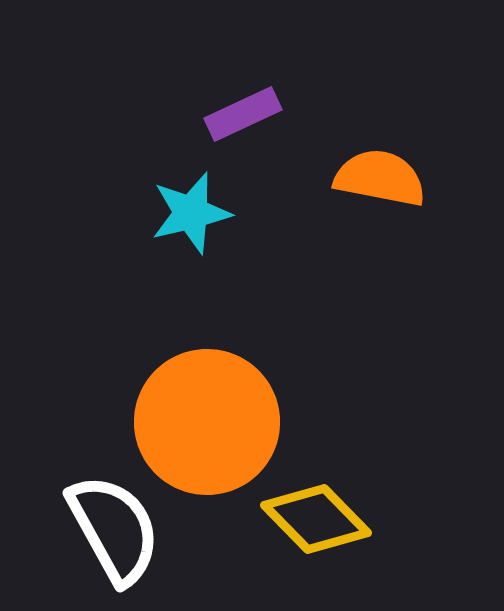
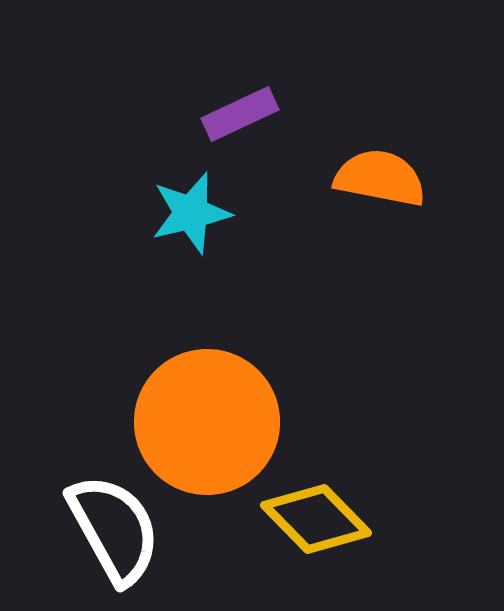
purple rectangle: moved 3 px left
